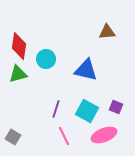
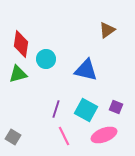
brown triangle: moved 2 px up; rotated 30 degrees counterclockwise
red diamond: moved 2 px right, 2 px up
cyan square: moved 1 px left, 1 px up
